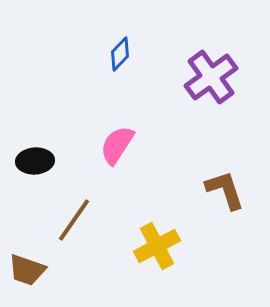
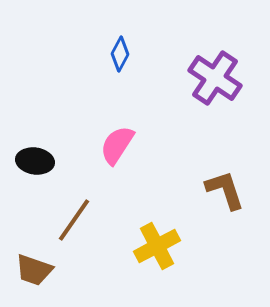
blue diamond: rotated 16 degrees counterclockwise
purple cross: moved 4 px right, 1 px down; rotated 20 degrees counterclockwise
black ellipse: rotated 12 degrees clockwise
brown trapezoid: moved 7 px right
